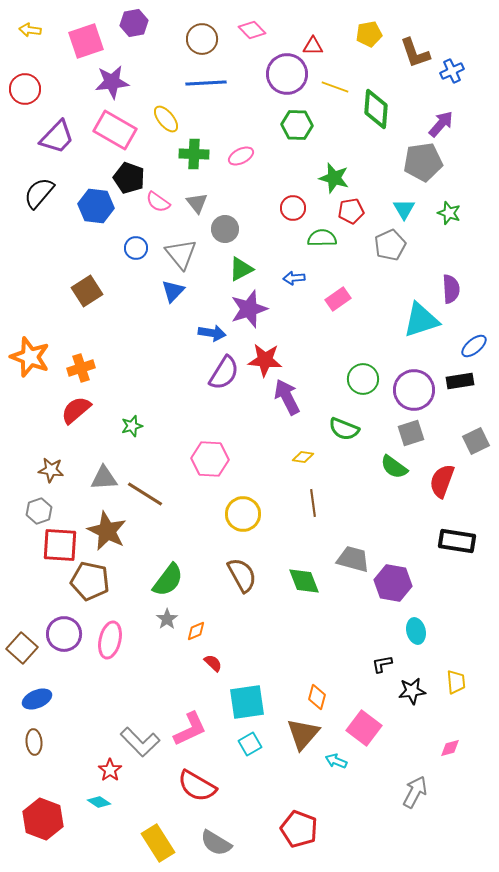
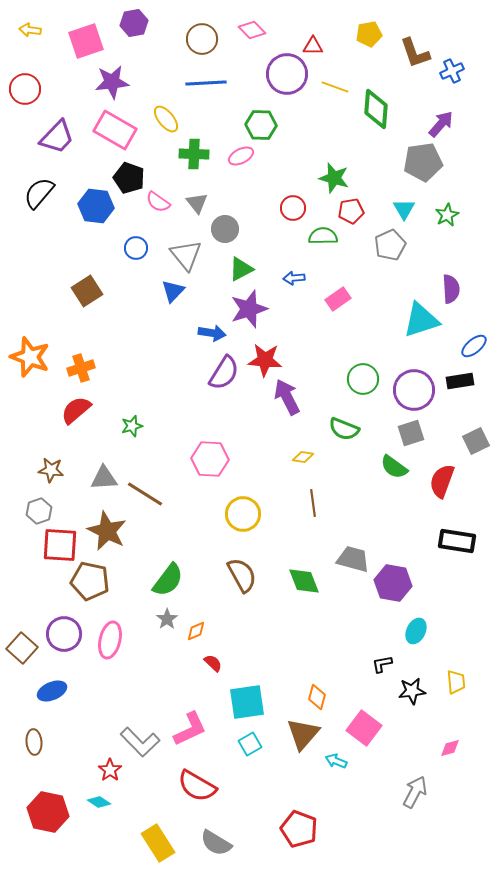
green hexagon at (297, 125): moved 36 px left
green star at (449, 213): moved 2 px left, 2 px down; rotated 25 degrees clockwise
green semicircle at (322, 238): moved 1 px right, 2 px up
gray triangle at (181, 254): moved 5 px right, 1 px down
cyan ellipse at (416, 631): rotated 40 degrees clockwise
blue ellipse at (37, 699): moved 15 px right, 8 px up
red hexagon at (43, 819): moved 5 px right, 7 px up; rotated 9 degrees counterclockwise
